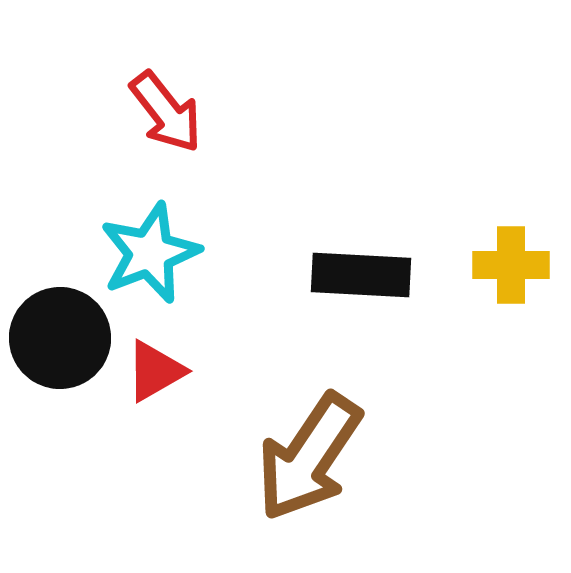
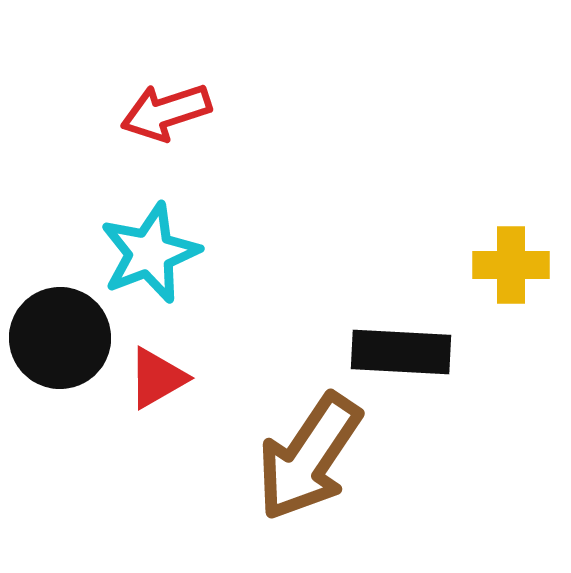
red arrow: rotated 110 degrees clockwise
black rectangle: moved 40 px right, 77 px down
red triangle: moved 2 px right, 7 px down
